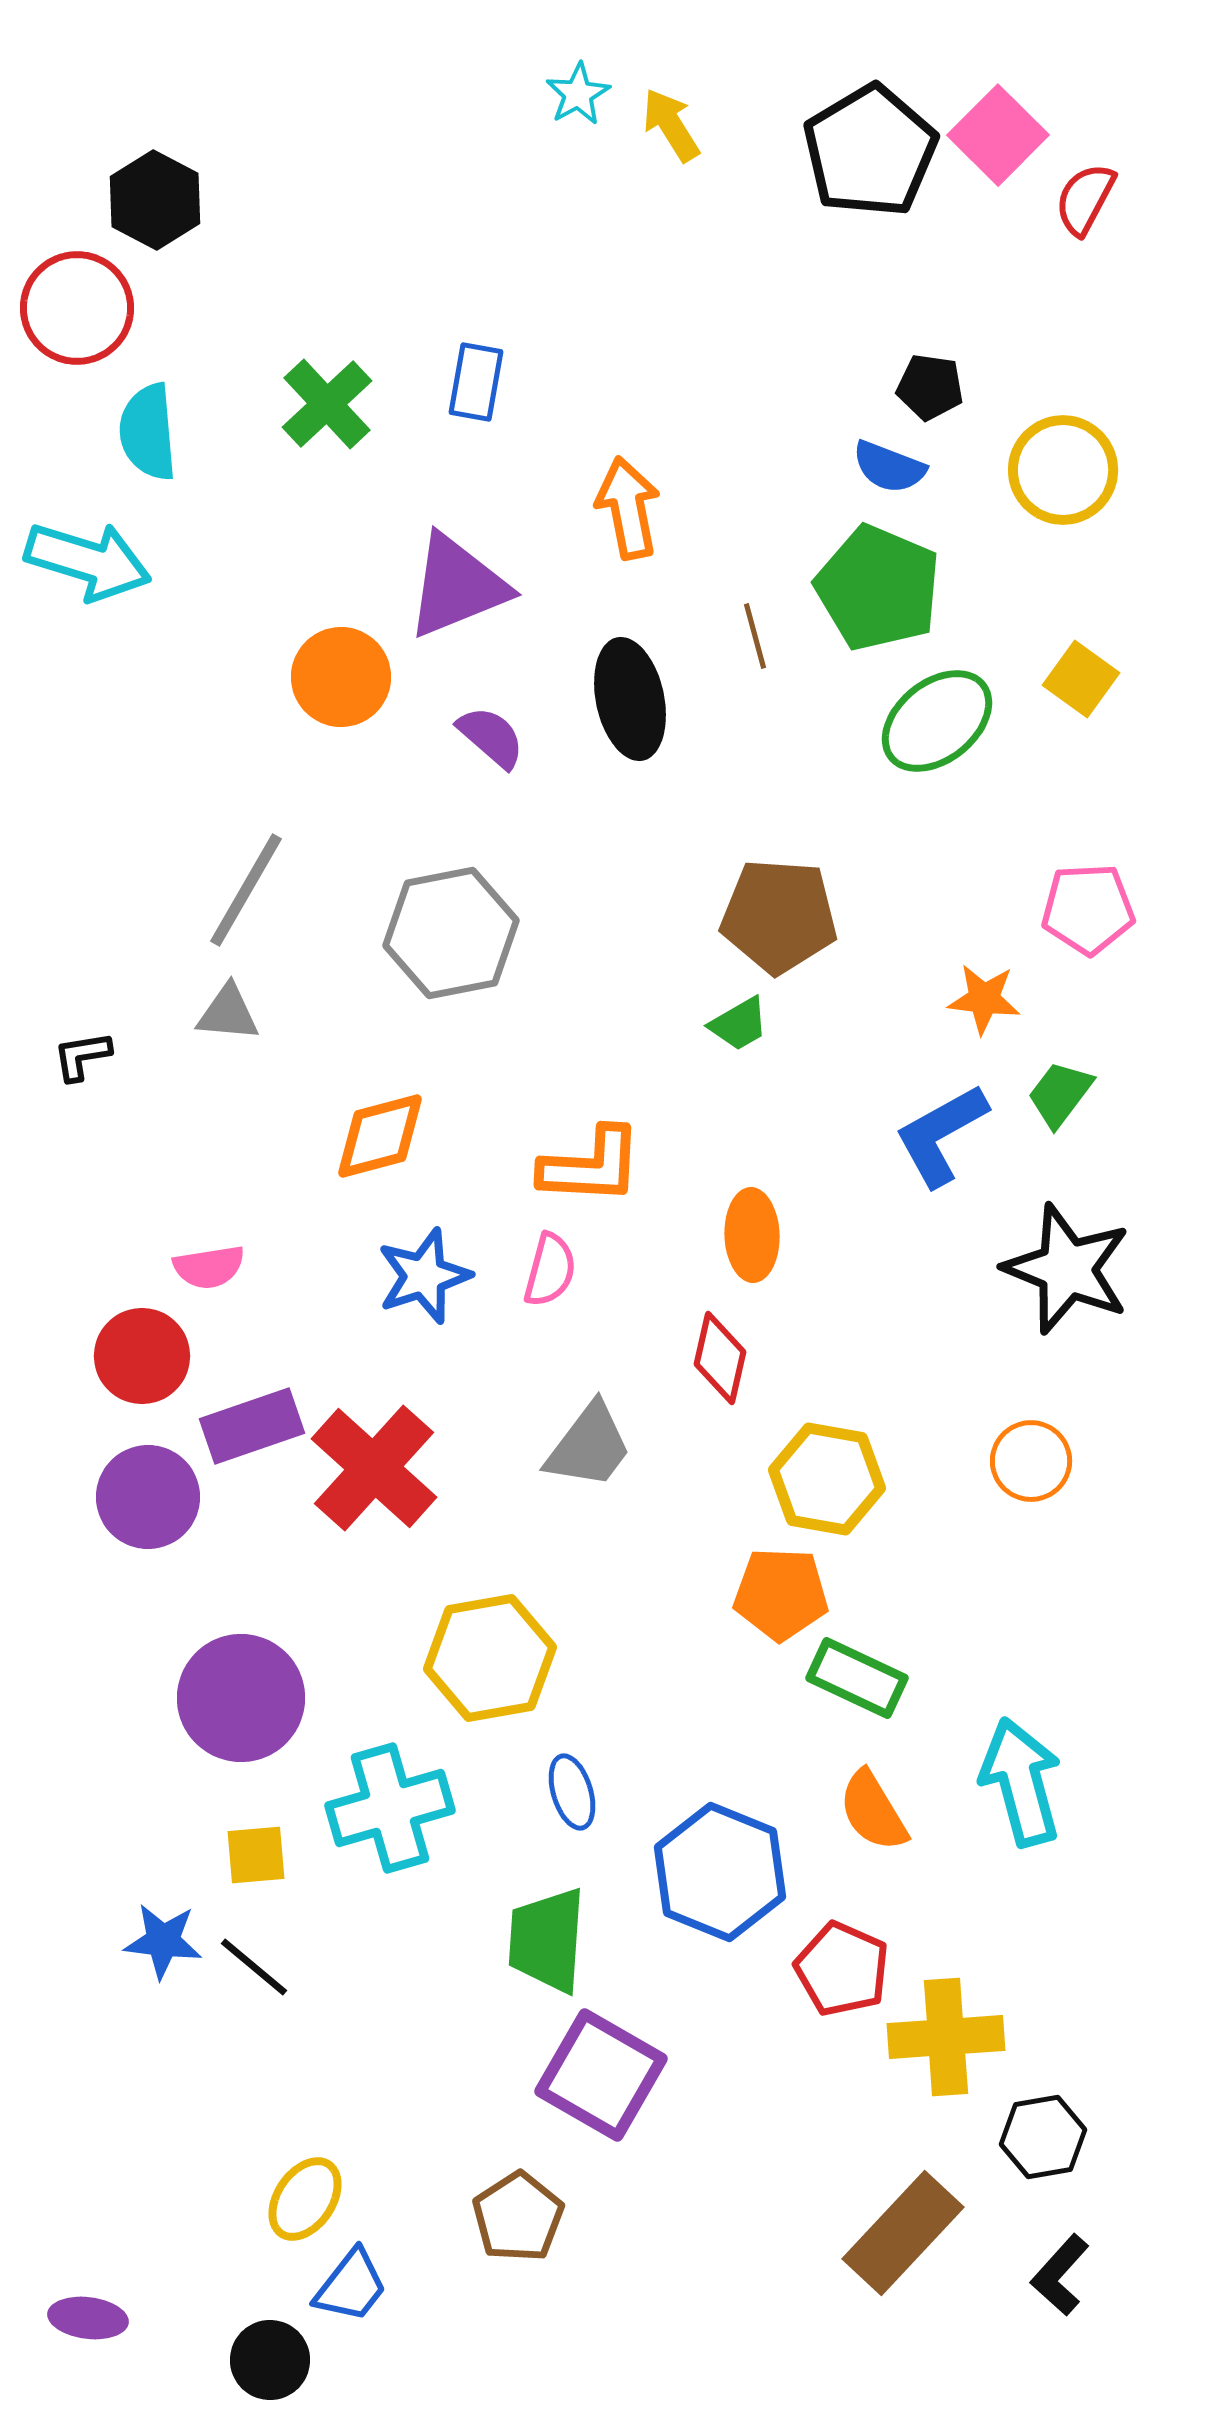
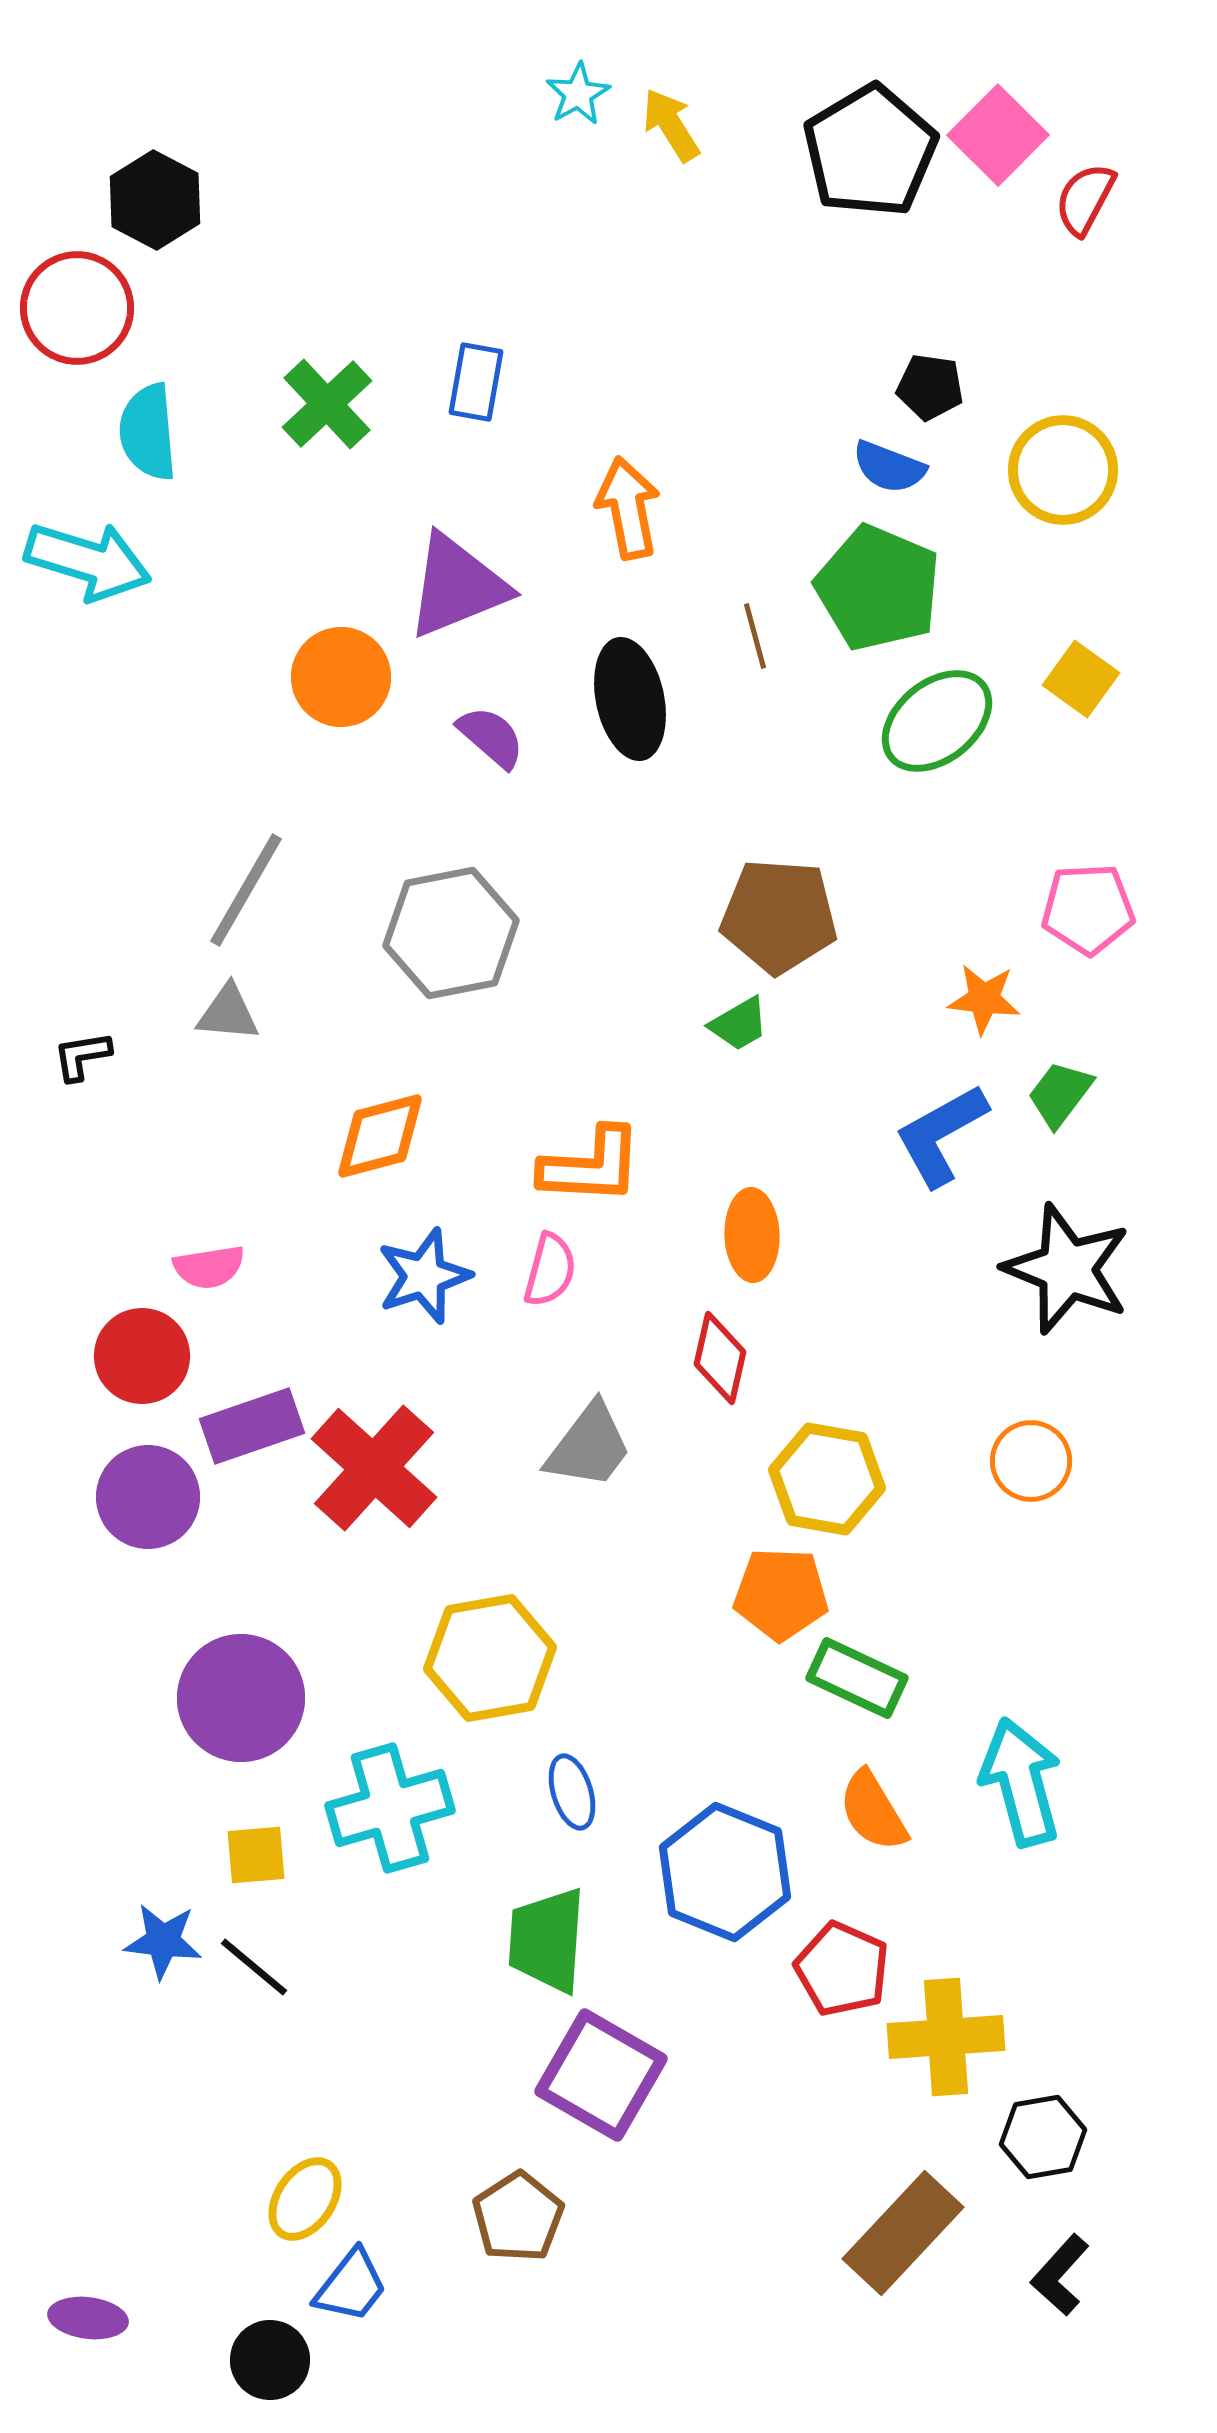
blue hexagon at (720, 1872): moved 5 px right
